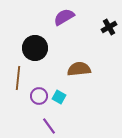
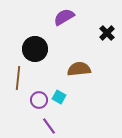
black cross: moved 2 px left, 6 px down; rotated 14 degrees counterclockwise
black circle: moved 1 px down
purple circle: moved 4 px down
